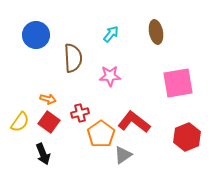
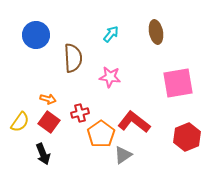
pink star: moved 1 px down; rotated 10 degrees clockwise
